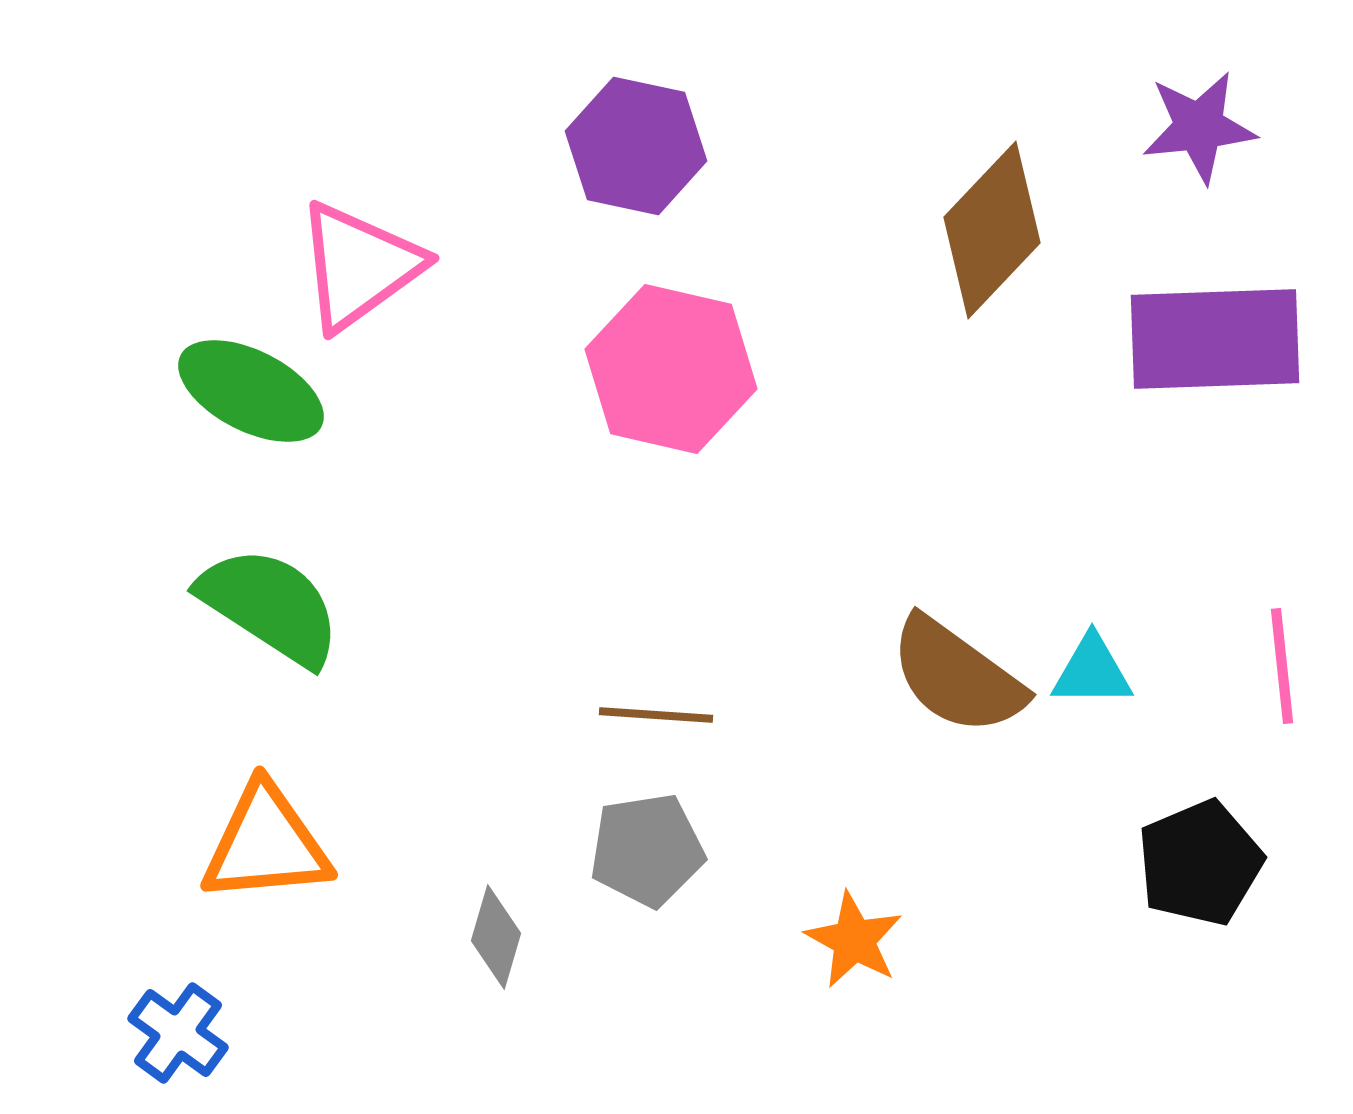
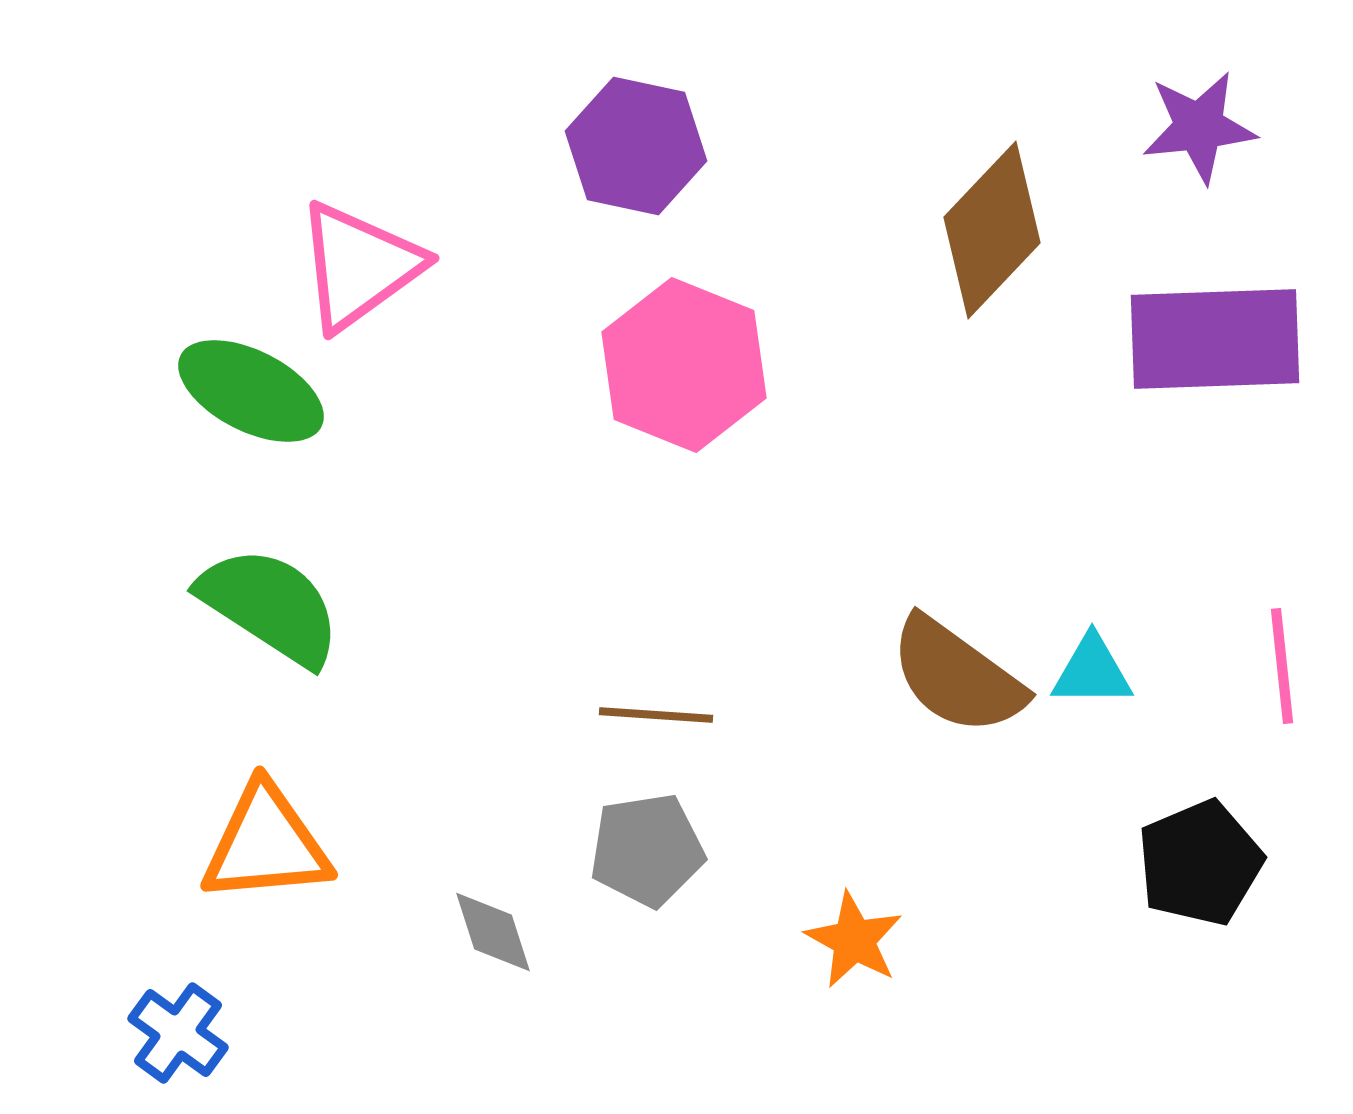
pink hexagon: moved 13 px right, 4 px up; rotated 9 degrees clockwise
gray diamond: moved 3 px left, 5 px up; rotated 34 degrees counterclockwise
